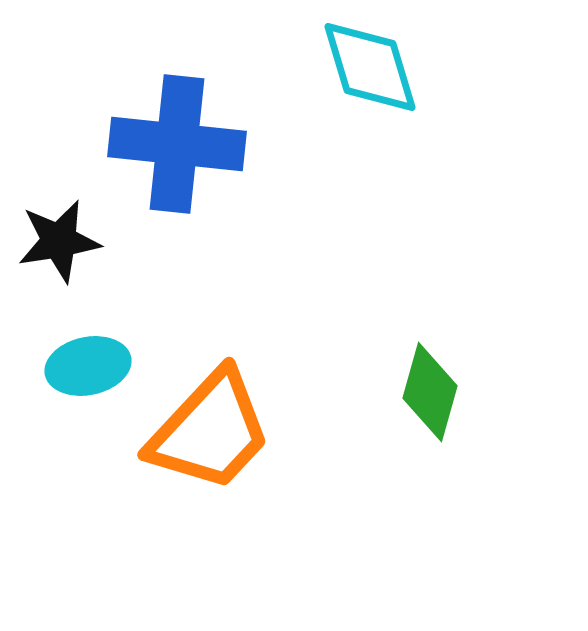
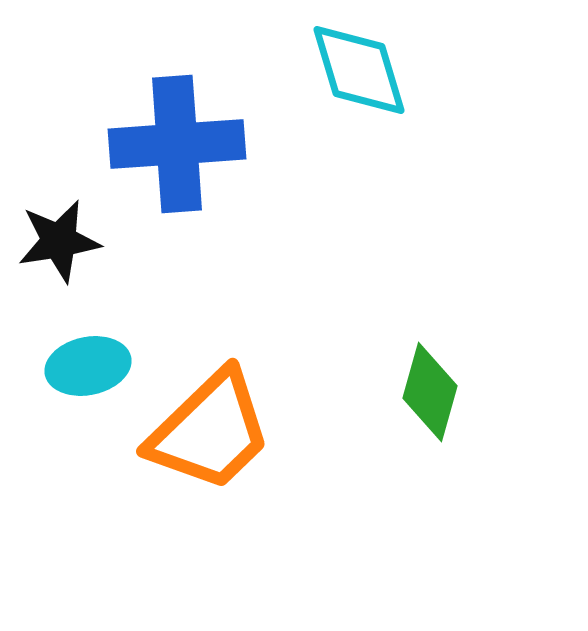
cyan diamond: moved 11 px left, 3 px down
blue cross: rotated 10 degrees counterclockwise
orange trapezoid: rotated 3 degrees clockwise
